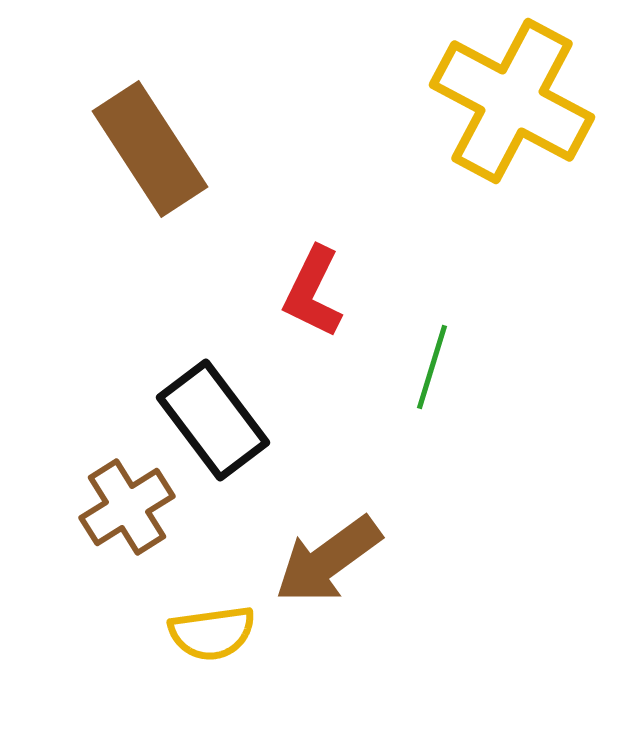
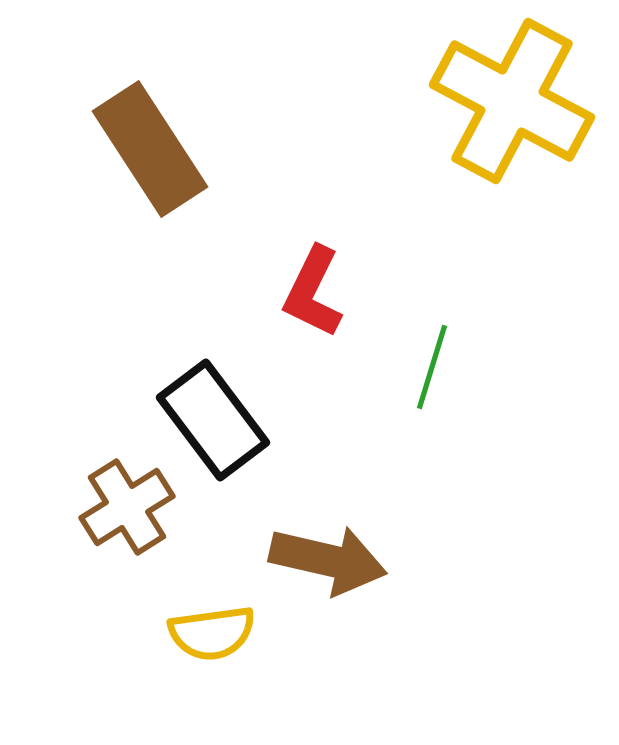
brown arrow: rotated 131 degrees counterclockwise
